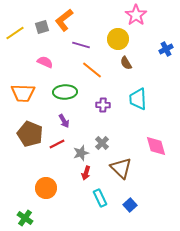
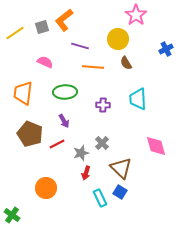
purple line: moved 1 px left, 1 px down
orange line: moved 1 px right, 3 px up; rotated 35 degrees counterclockwise
orange trapezoid: rotated 95 degrees clockwise
blue square: moved 10 px left, 13 px up; rotated 16 degrees counterclockwise
green cross: moved 13 px left, 3 px up
